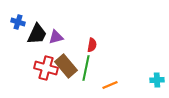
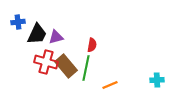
blue cross: rotated 24 degrees counterclockwise
red cross: moved 6 px up
